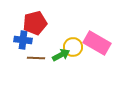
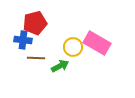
green arrow: moved 1 px left, 11 px down
